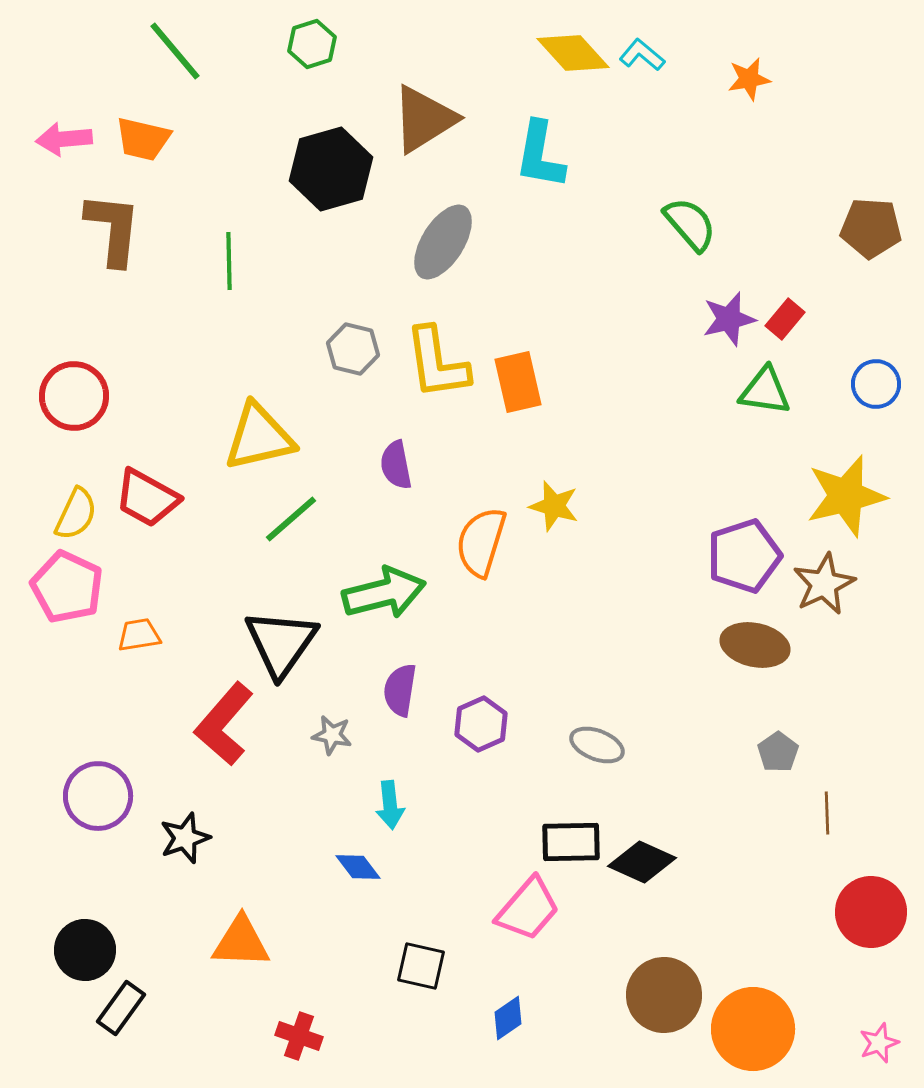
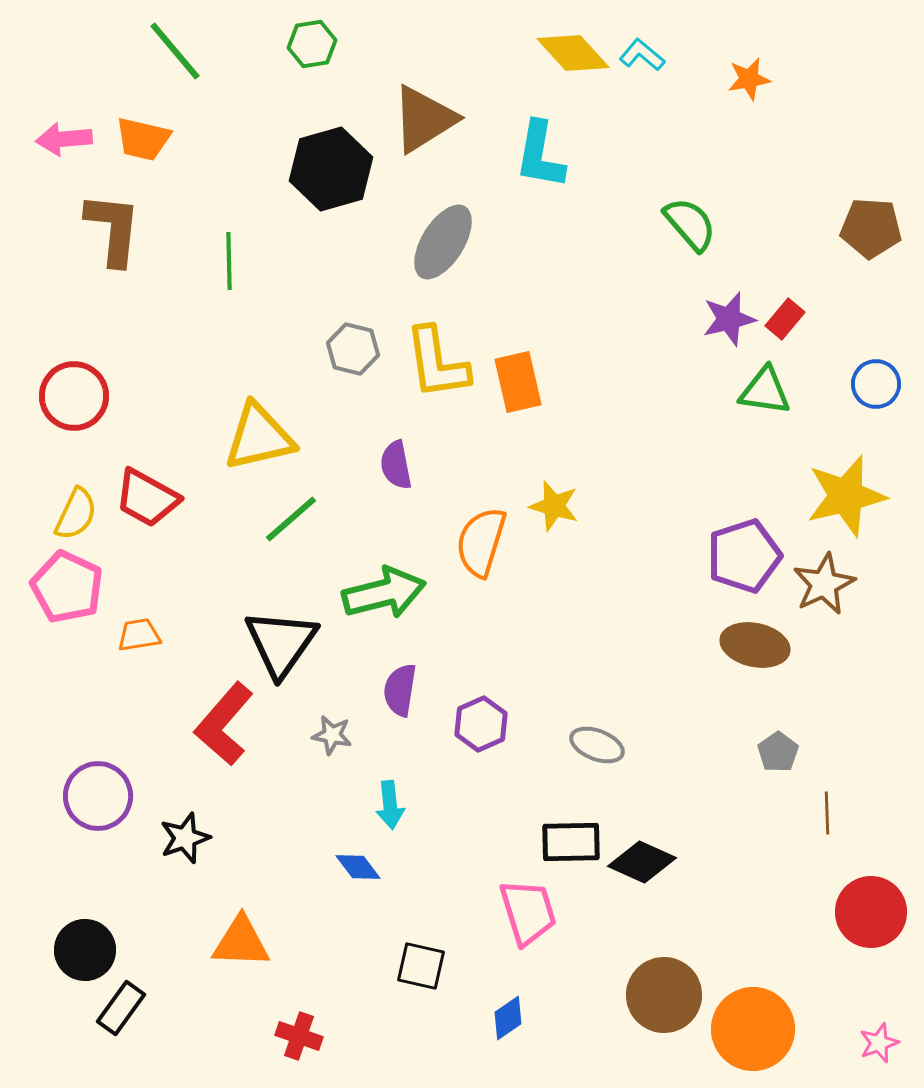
green hexagon at (312, 44): rotated 9 degrees clockwise
pink trapezoid at (528, 909): moved 3 px down; rotated 58 degrees counterclockwise
